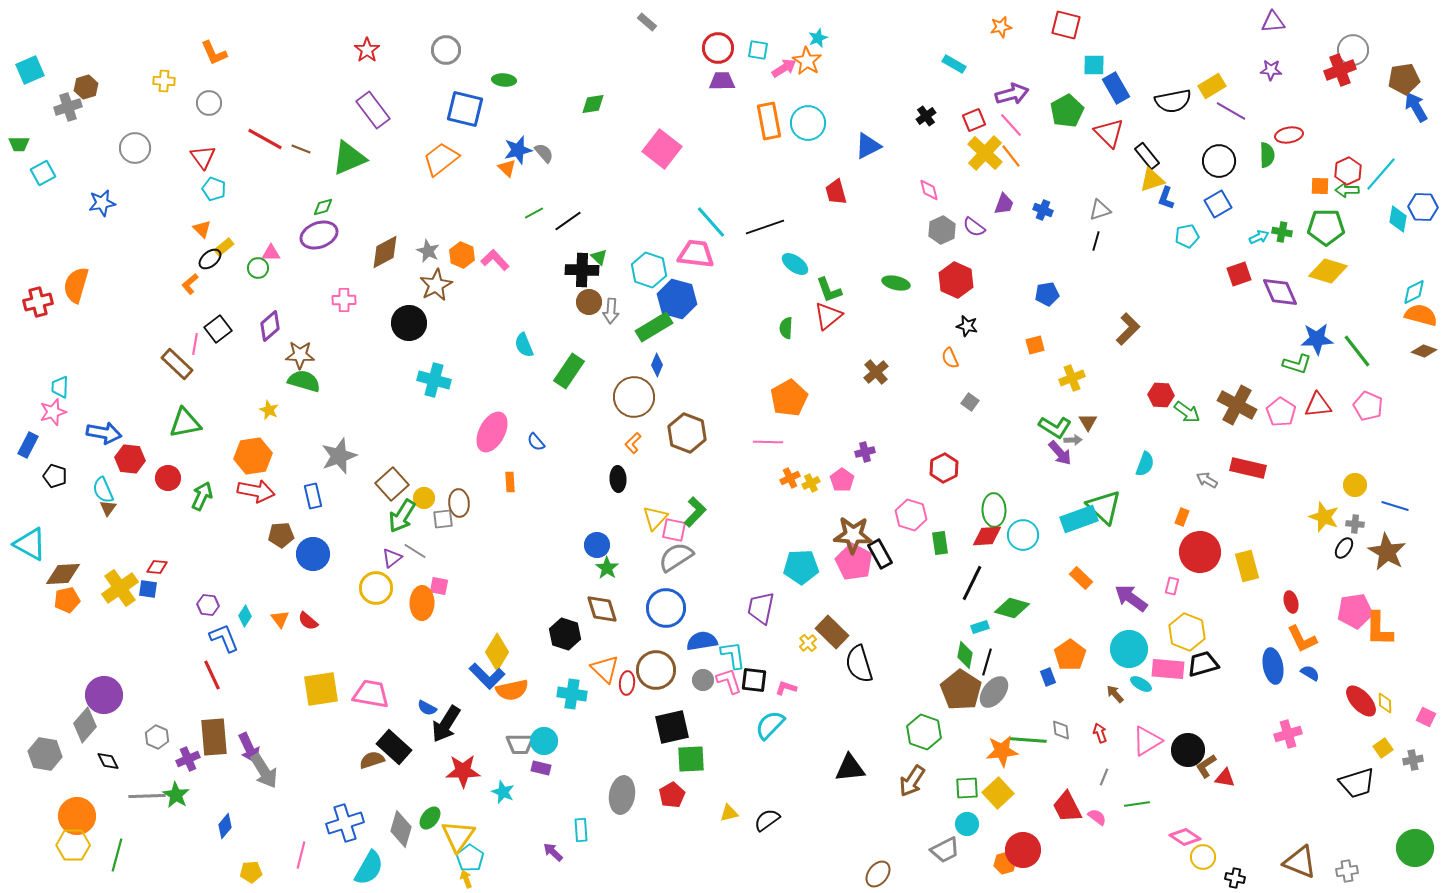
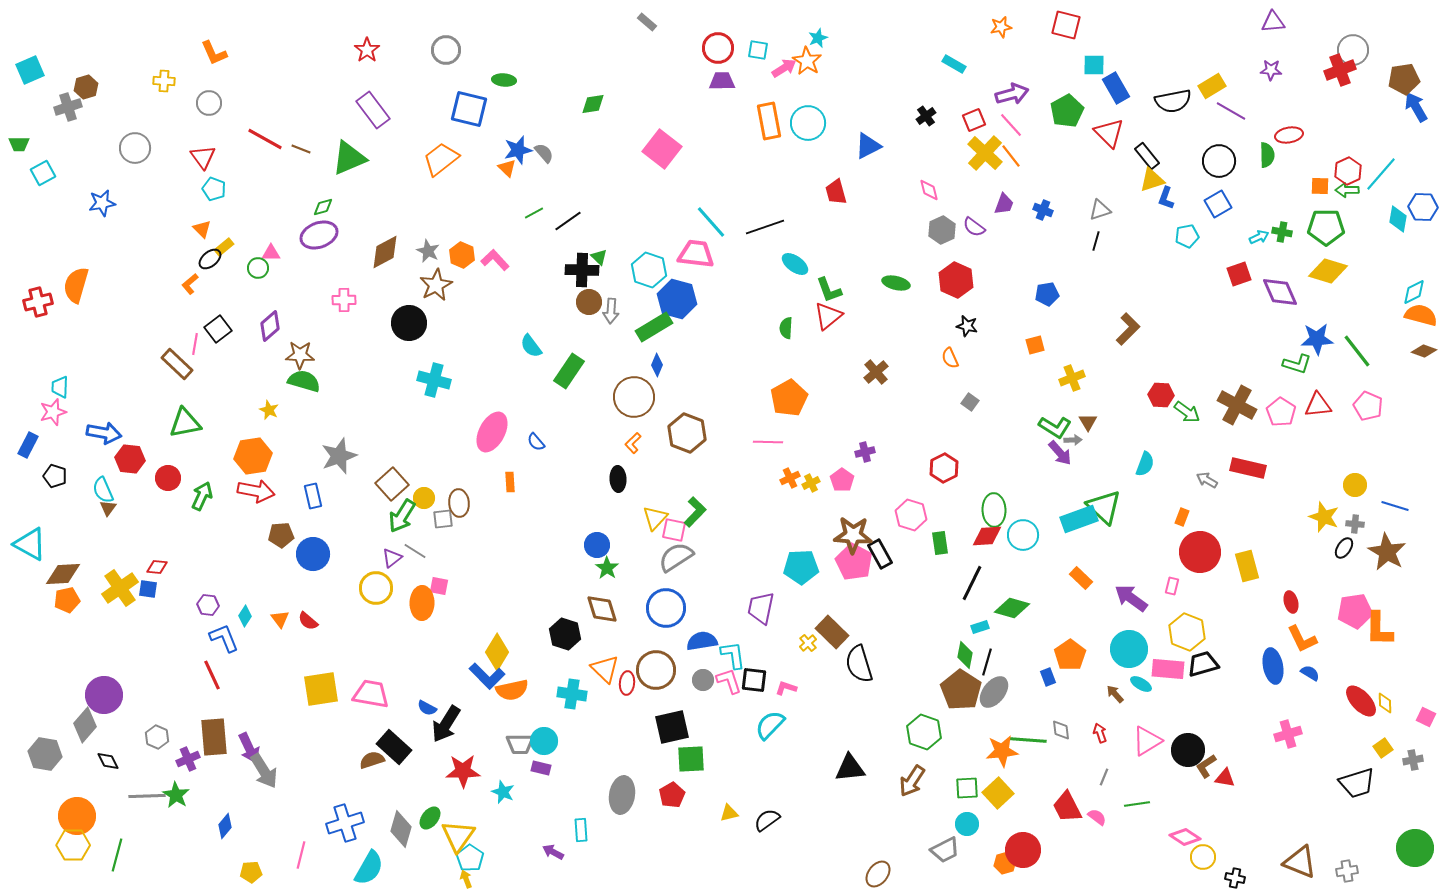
blue square at (465, 109): moved 4 px right
cyan semicircle at (524, 345): moved 7 px right, 1 px down; rotated 15 degrees counterclockwise
purple arrow at (553, 852): rotated 15 degrees counterclockwise
